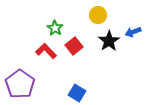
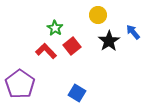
blue arrow: rotated 70 degrees clockwise
red square: moved 2 px left
